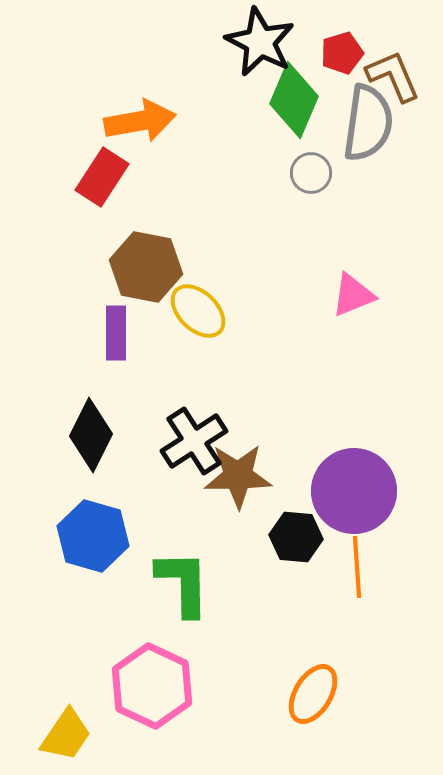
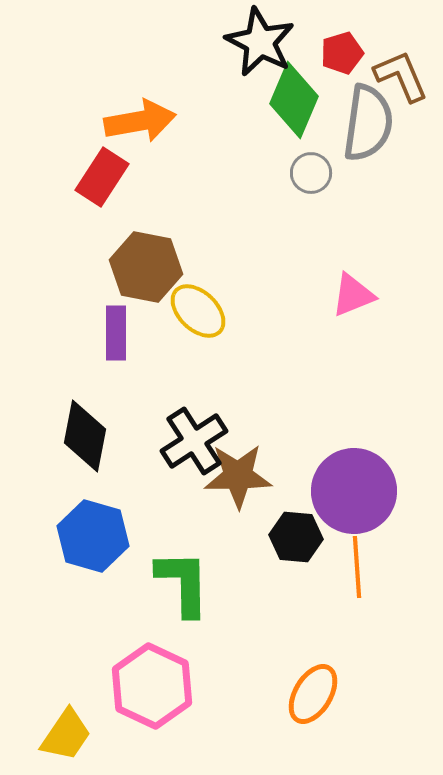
brown L-shape: moved 8 px right
black diamond: moved 6 px left, 1 px down; rotated 16 degrees counterclockwise
